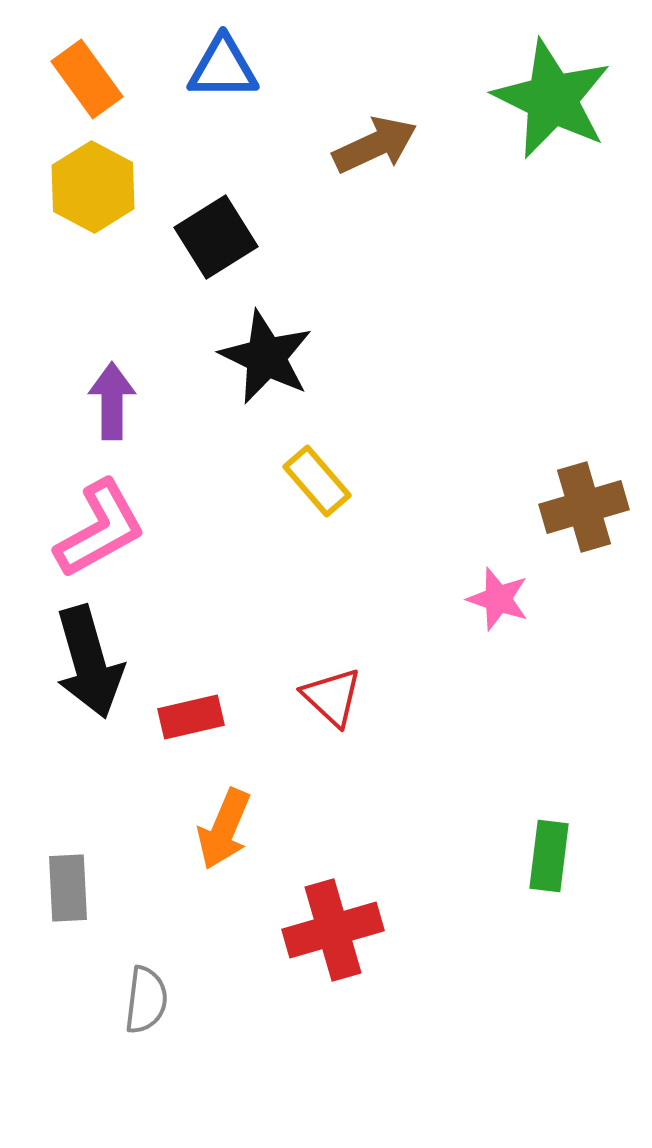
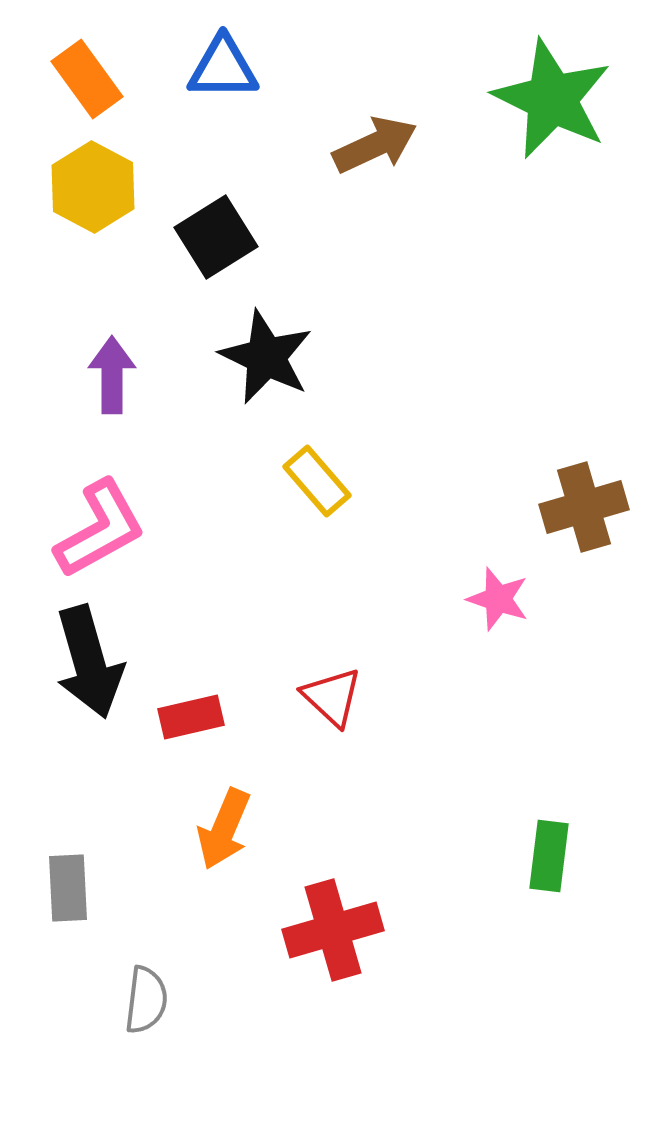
purple arrow: moved 26 px up
